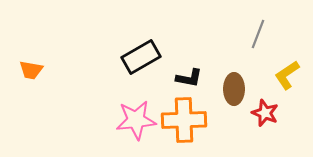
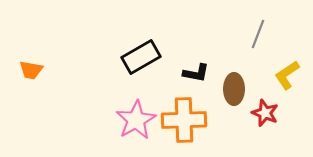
black L-shape: moved 7 px right, 5 px up
pink star: rotated 24 degrees counterclockwise
